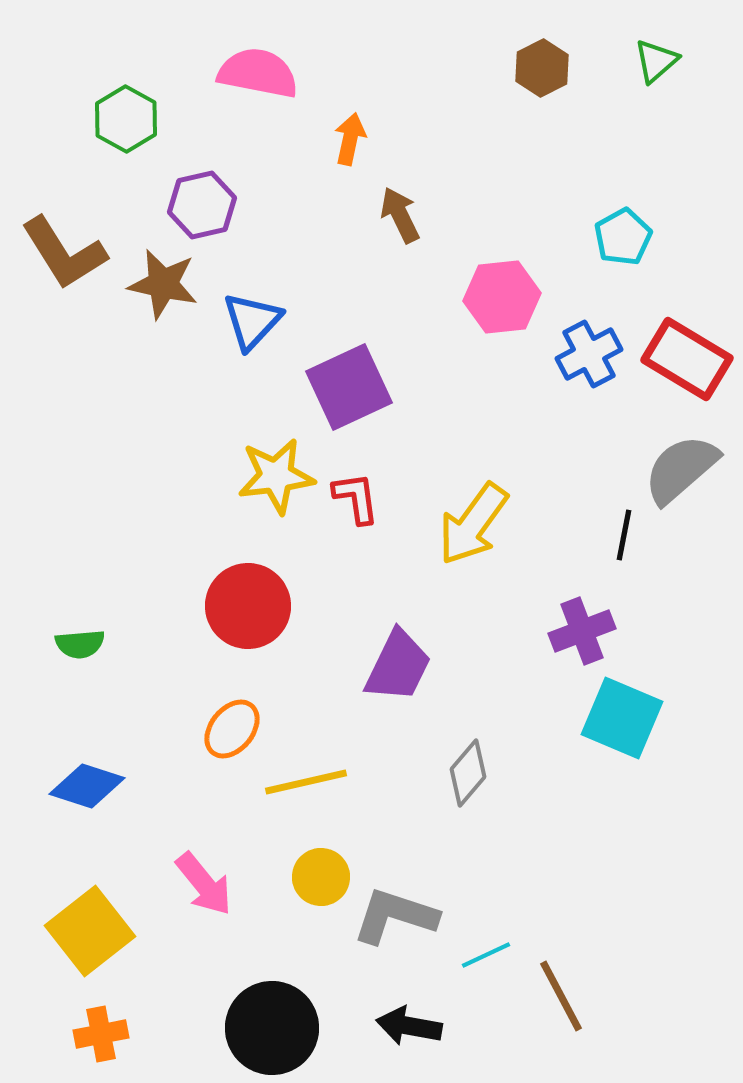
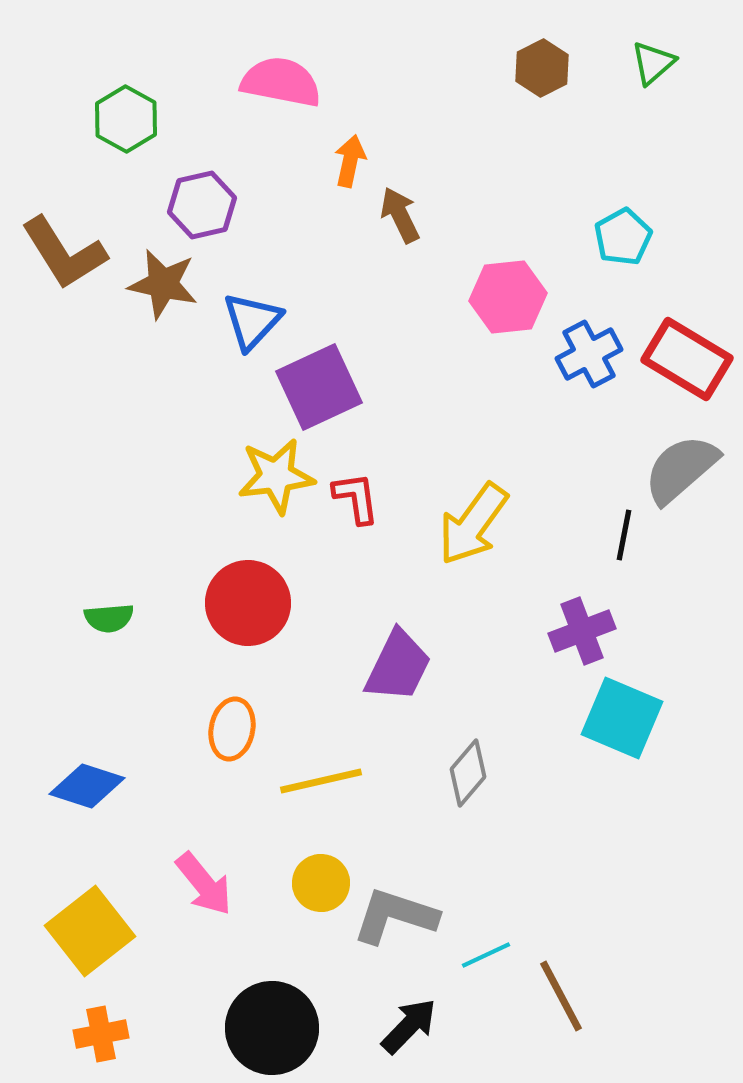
green triangle: moved 3 px left, 2 px down
pink semicircle: moved 23 px right, 9 px down
orange arrow: moved 22 px down
pink hexagon: moved 6 px right
purple square: moved 30 px left
red circle: moved 3 px up
green semicircle: moved 29 px right, 26 px up
orange ellipse: rotated 28 degrees counterclockwise
yellow line: moved 15 px right, 1 px up
yellow circle: moved 6 px down
black arrow: rotated 124 degrees clockwise
